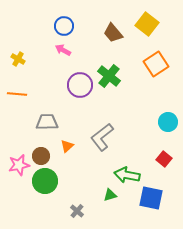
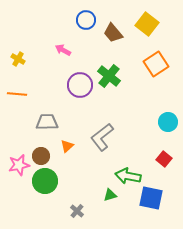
blue circle: moved 22 px right, 6 px up
green arrow: moved 1 px right, 1 px down
